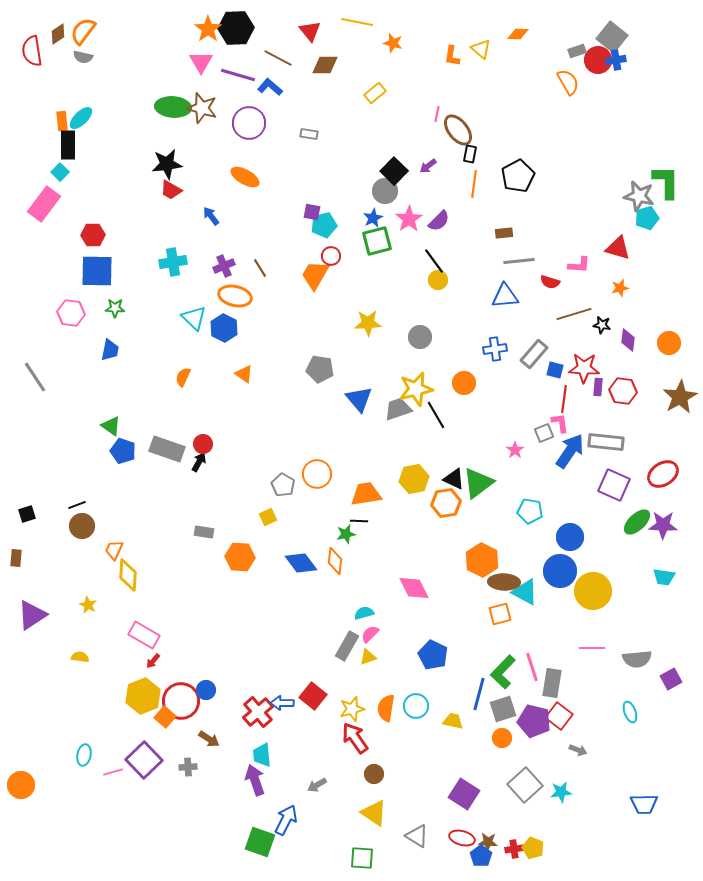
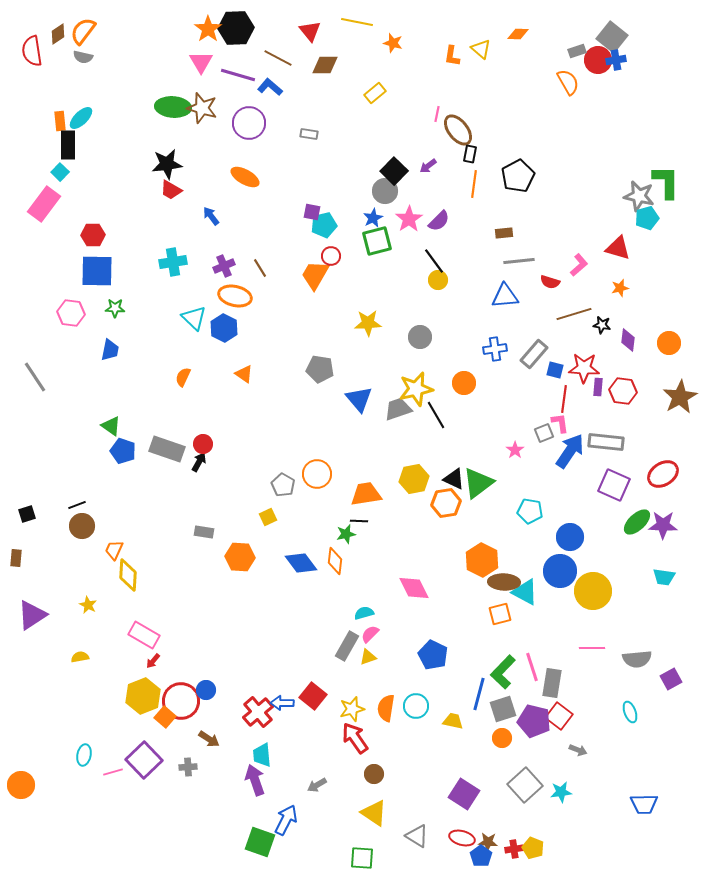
orange rectangle at (62, 121): moved 2 px left
pink L-shape at (579, 265): rotated 45 degrees counterclockwise
yellow semicircle at (80, 657): rotated 18 degrees counterclockwise
